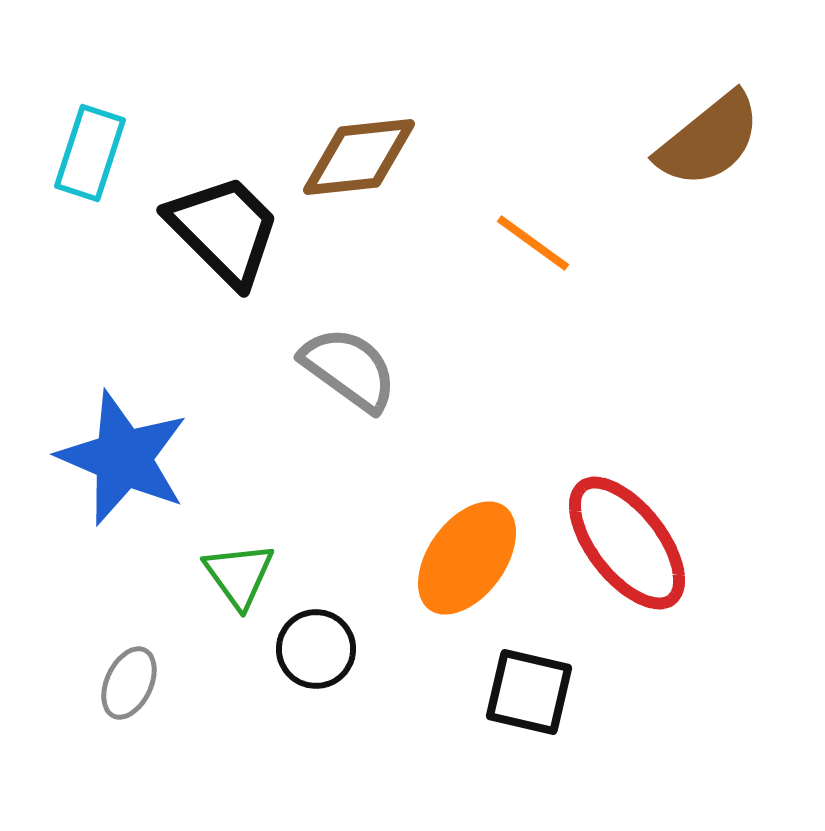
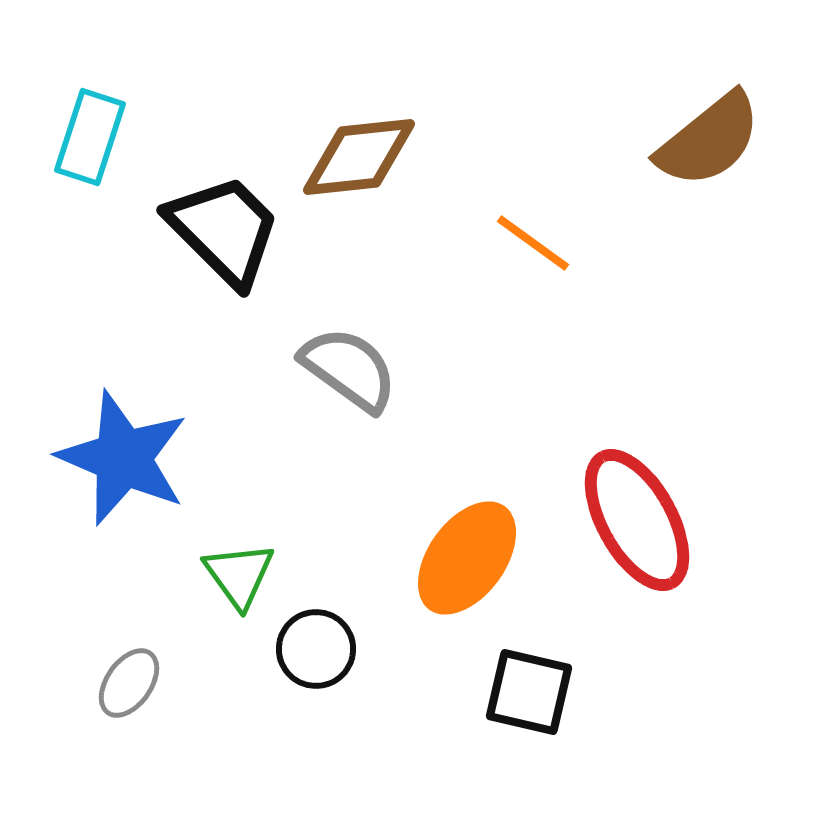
cyan rectangle: moved 16 px up
red ellipse: moved 10 px right, 23 px up; rotated 9 degrees clockwise
gray ellipse: rotated 10 degrees clockwise
